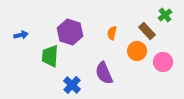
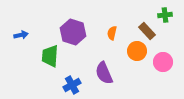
green cross: rotated 32 degrees clockwise
purple hexagon: moved 3 px right
blue cross: rotated 18 degrees clockwise
